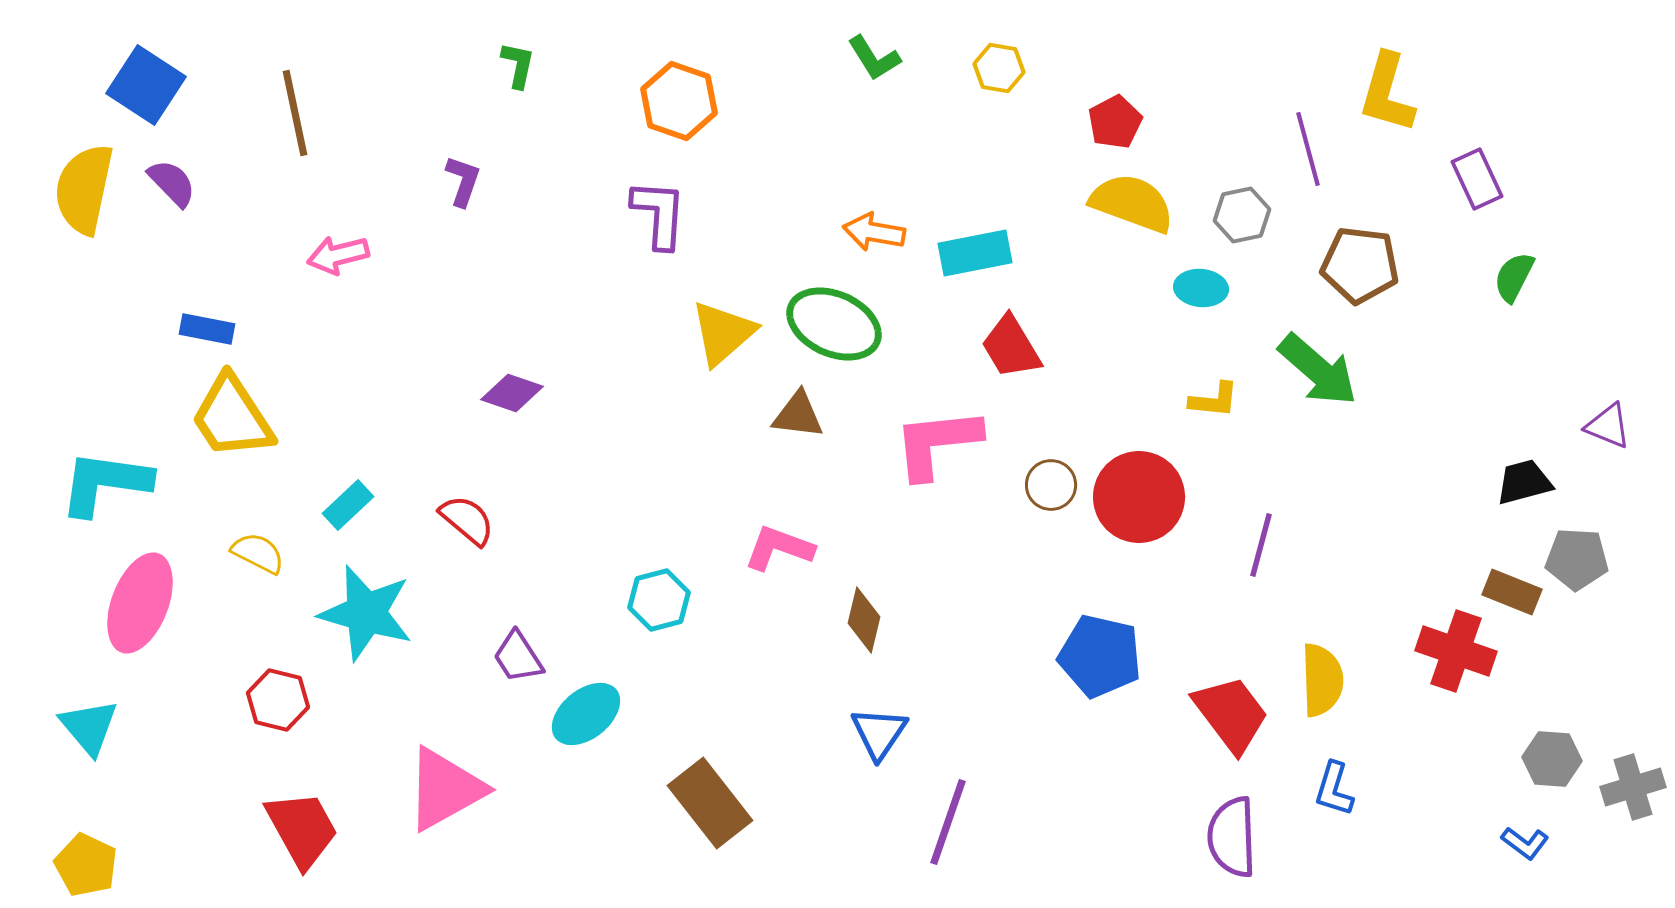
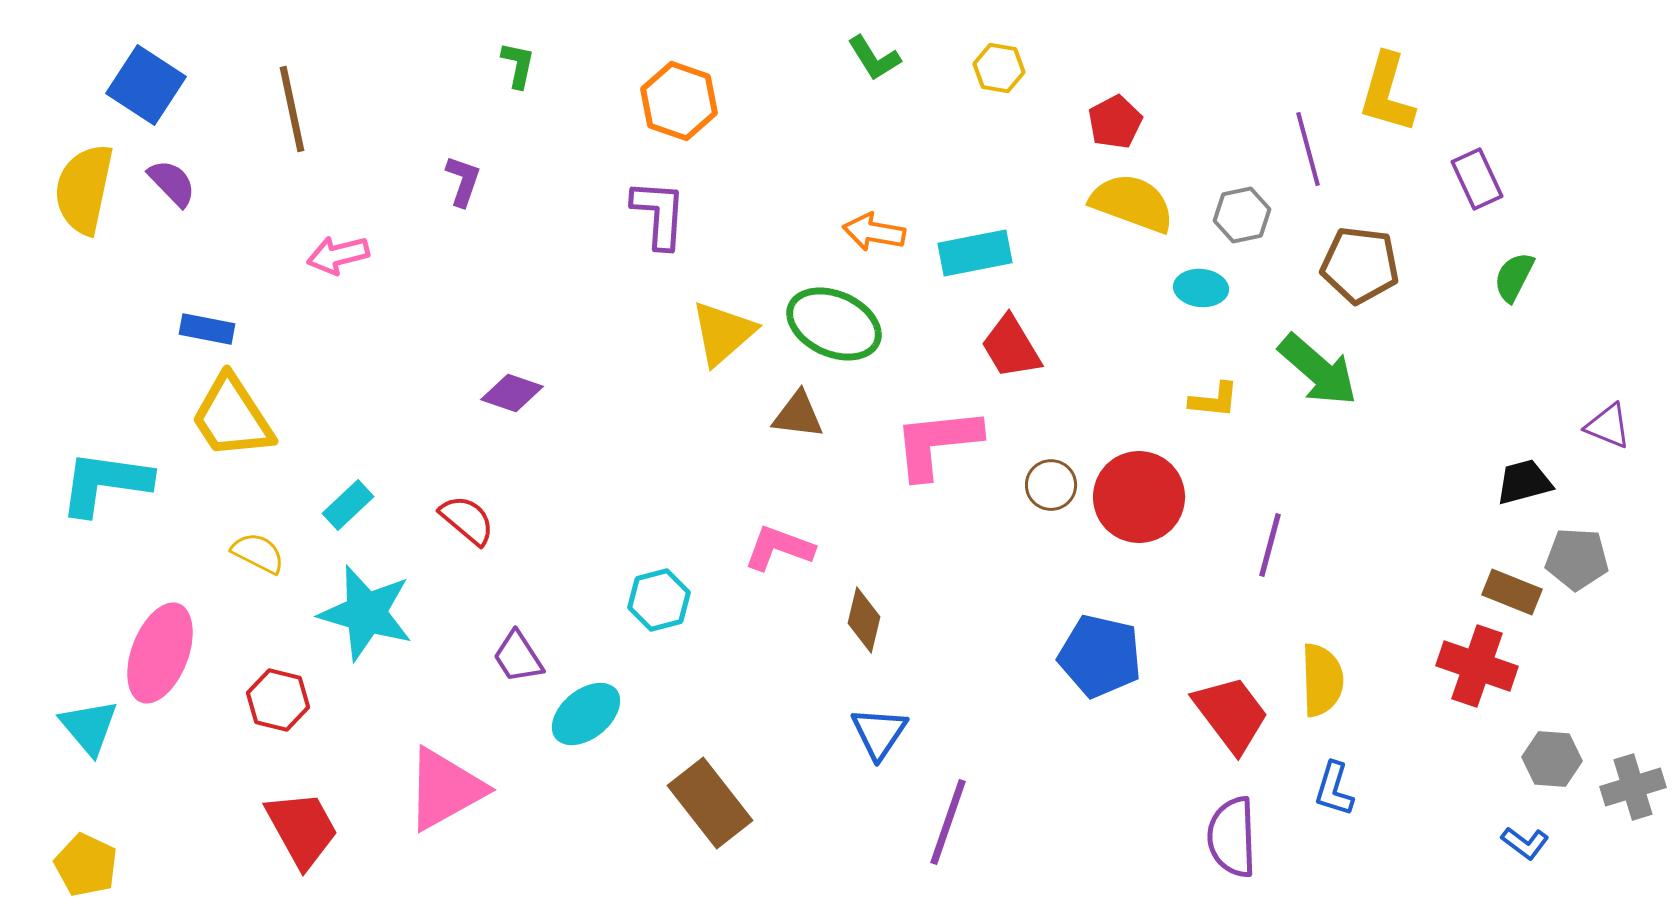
brown line at (295, 113): moved 3 px left, 4 px up
purple line at (1261, 545): moved 9 px right
pink ellipse at (140, 603): moved 20 px right, 50 px down
red cross at (1456, 651): moved 21 px right, 15 px down
